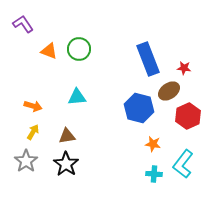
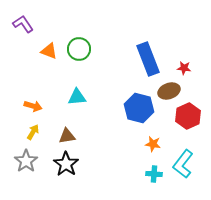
brown ellipse: rotated 15 degrees clockwise
